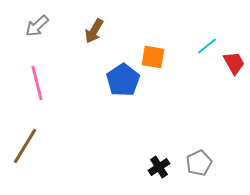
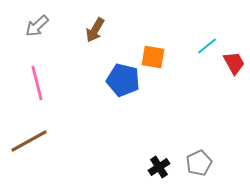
brown arrow: moved 1 px right, 1 px up
blue pentagon: rotated 24 degrees counterclockwise
brown line: moved 4 px right, 5 px up; rotated 30 degrees clockwise
